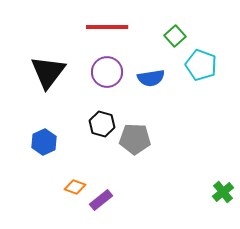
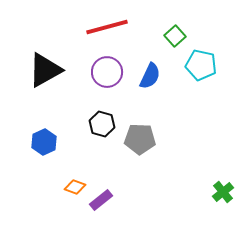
red line: rotated 15 degrees counterclockwise
cyan pentagon: rotated 8 degrees counterclockwise
black triangle: moved 3 px left, 2 px up; rotated 24 degrees clockwise
blue semicircle: moved 1 px left, 2 px up; rotated 56 degrees counterclockwise
gray pentagon: moved 5 px right
